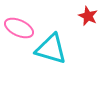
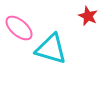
pink ellipse: rotated 16 degrees clockwise
